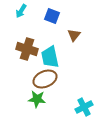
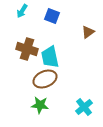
cyan arrow: moved 1 px right
brown triangle: moved 14 px right, 3 px up; rotated 16 degrees clockwise
green star: moved 3 px right, 6 px down
cyan cross: rotated 12 degrees counterclockwise
